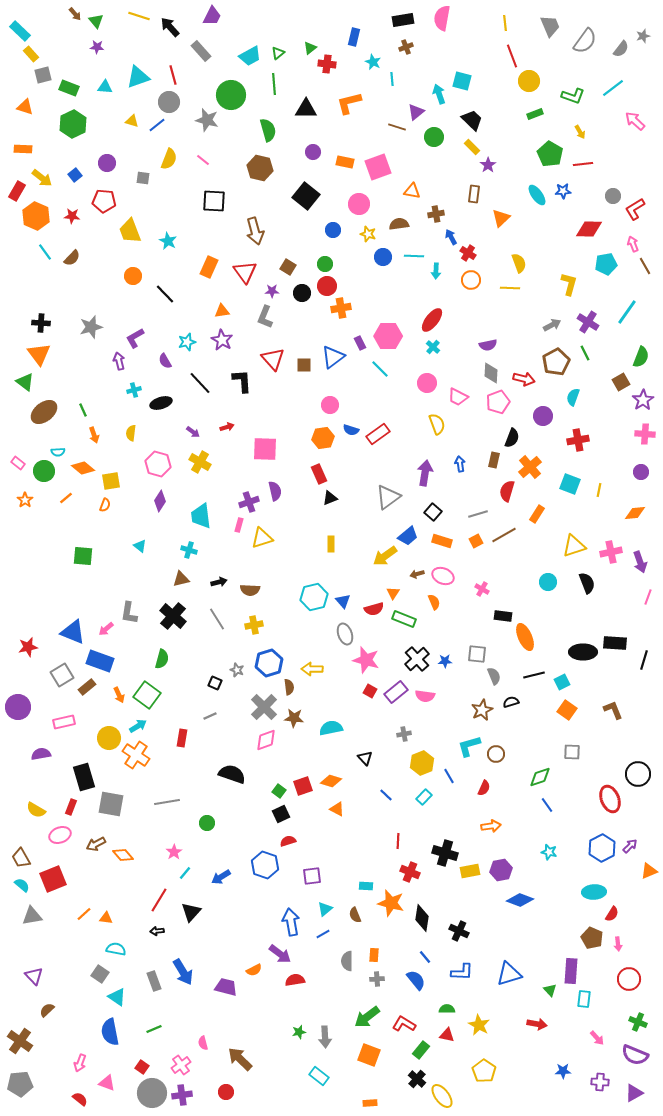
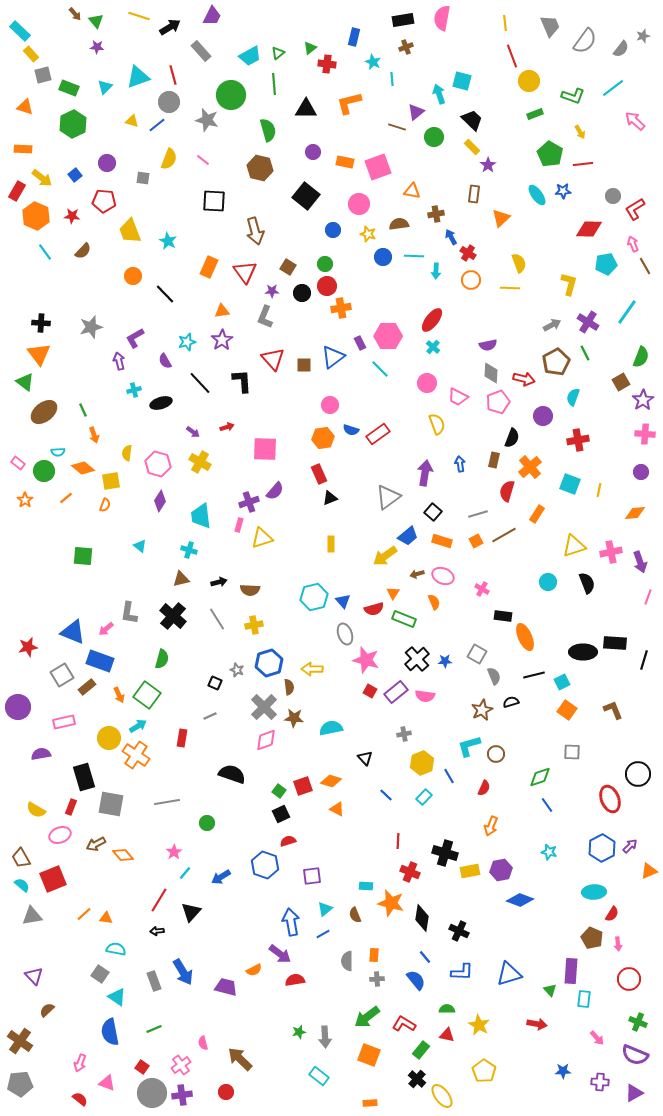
black arrow at (170, 27): rotated 100 degrees clockwise
cyan triangle at (105, 87): rotated 49 degrees counterclockwise
brown semicircle at (72, 258): moved 11 px right, 7 px up
purple star at (222, 340): rotated 10 degrees clockwise
yellow semicircle at (131, 433): moved 4 px left, 20 px down
purple semicircle at (275, 491): rotated 54 degrees clockwise
gray square at (477, 654): rotated 24 degrees clockwise
orange arrow at (491, 826): rotated 120 degrees clockwise
